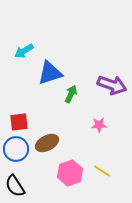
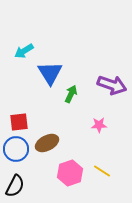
blue triangle: rotated 44 degrees counterclockwise
black semicircle: rotated 120 degrees counterclockwise
